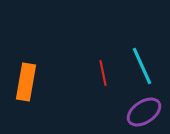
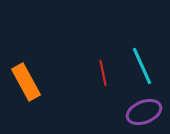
orange rectangle: rotated 39 degrees counterclockwise
purple ellipse: rotated 12 degrees clockwise
